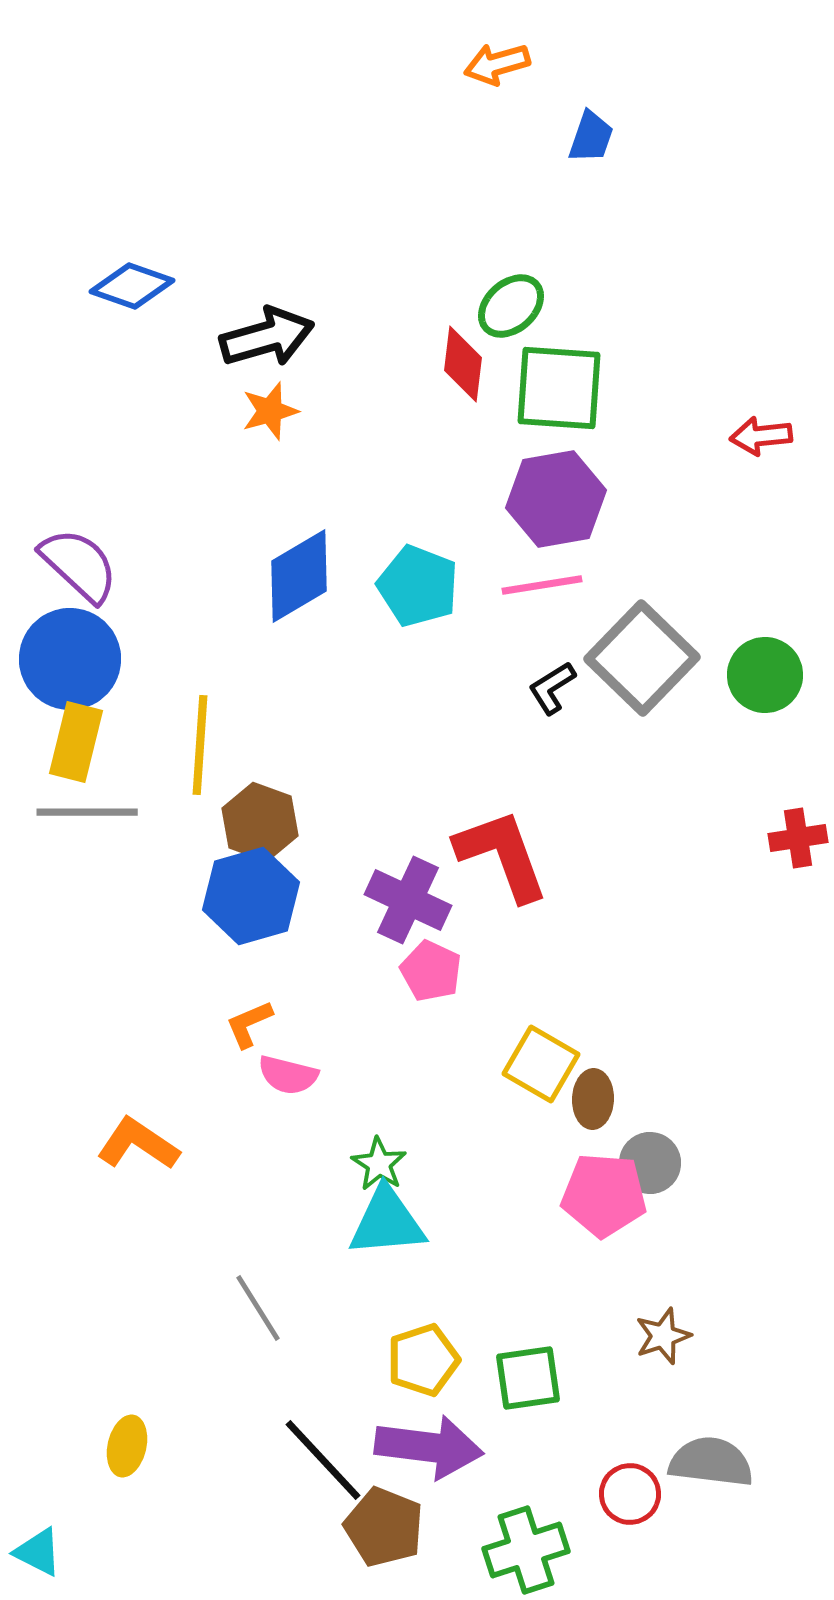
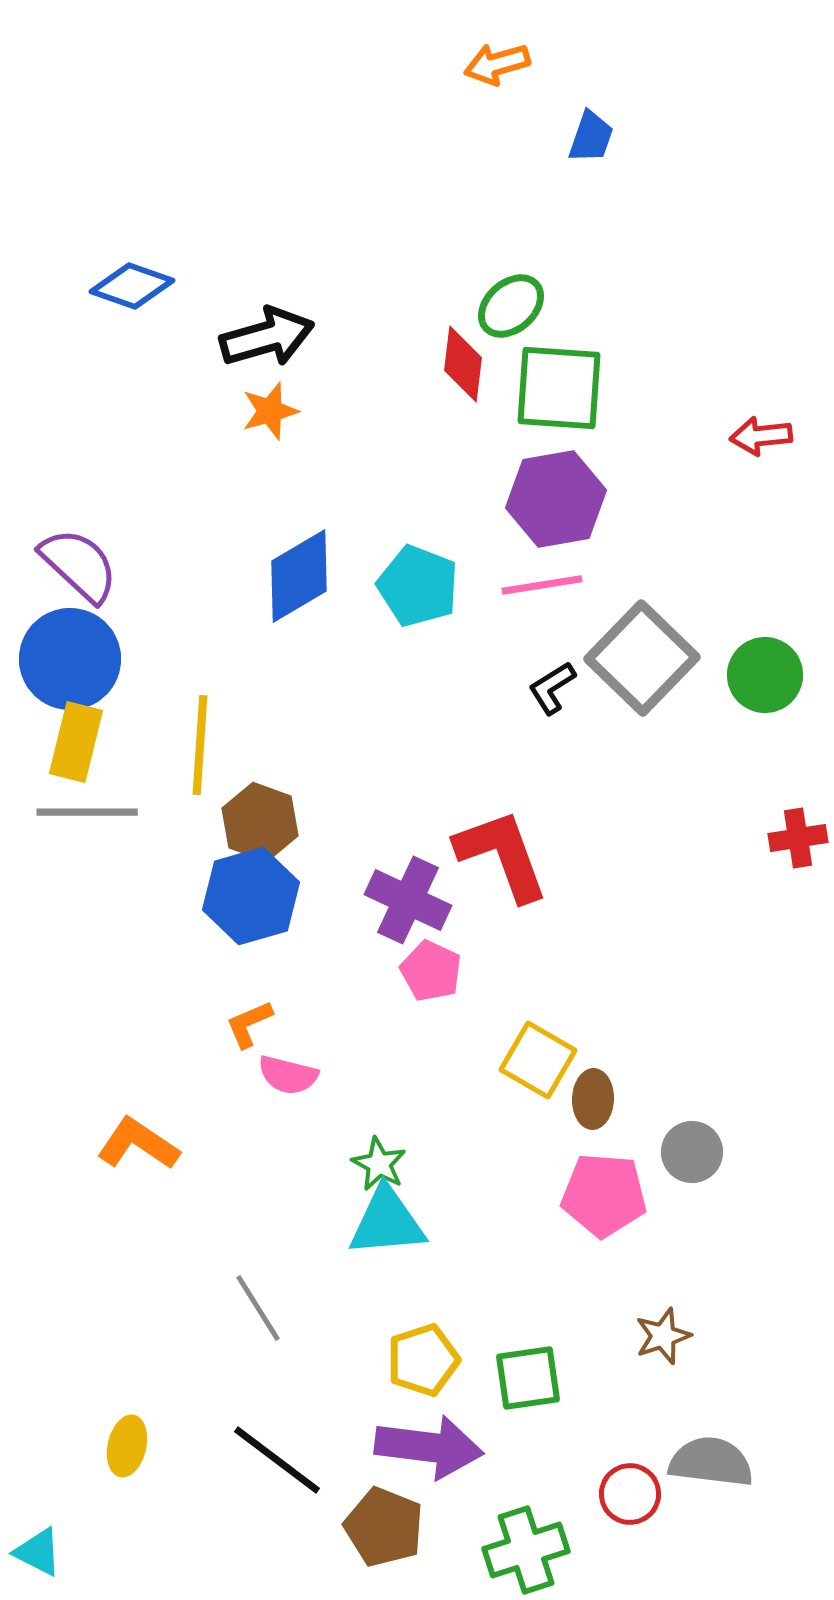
yellow square at (541, 1064): moved 3 px left, 4 px up
gray circle at (650, 1163): moved 42 px right, 11 px up
green star at (379, 1164): rotated 4 degrees counterclockwise
black line at (323, 1460): moved 46 px left; rotated 10 degrees counterclockwise
